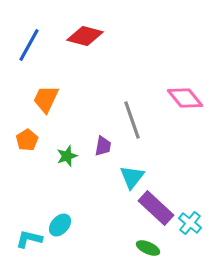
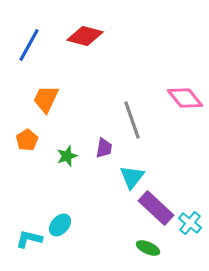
purple trapezoid: moved 1 px right, 2 px down
